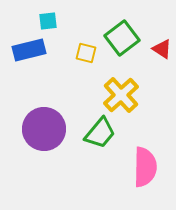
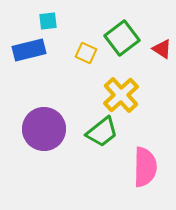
yellow square: rotated 10 degrees clockwise
green trapezoid: moved 2 px right, 1 px up; rotated 12 degrees clockwise
